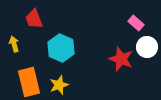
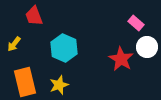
red trapezoid: moved 3 px up
yellow arrow: rotated 126 degrees counterclockwise
cyan hexagon: moved 3 px right
red star: rotated 10 degrees clockwise
orange rectangle: moved 4 px left
